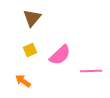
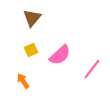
yellow square: moved 1 px right
pink line: moved 1 px right, 2 px up; rotated 50 degrees counterclockwise
orange arrow: rotated 21 degrees clockwise
